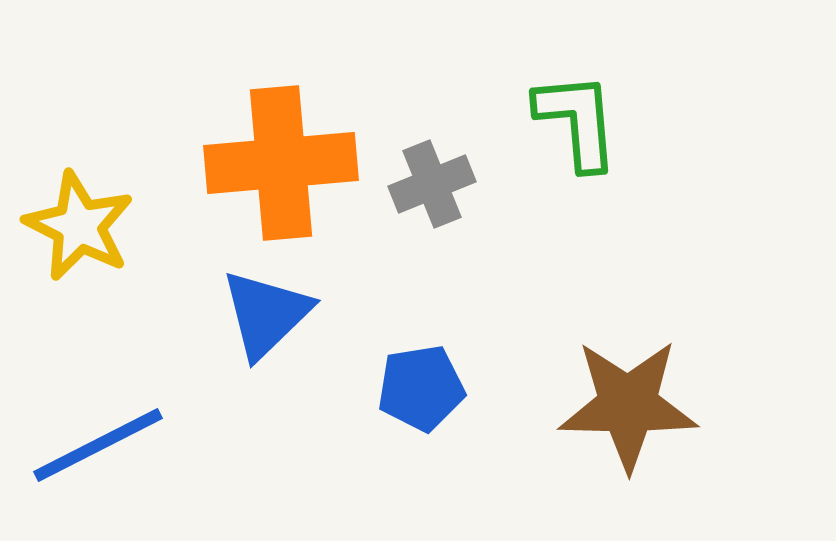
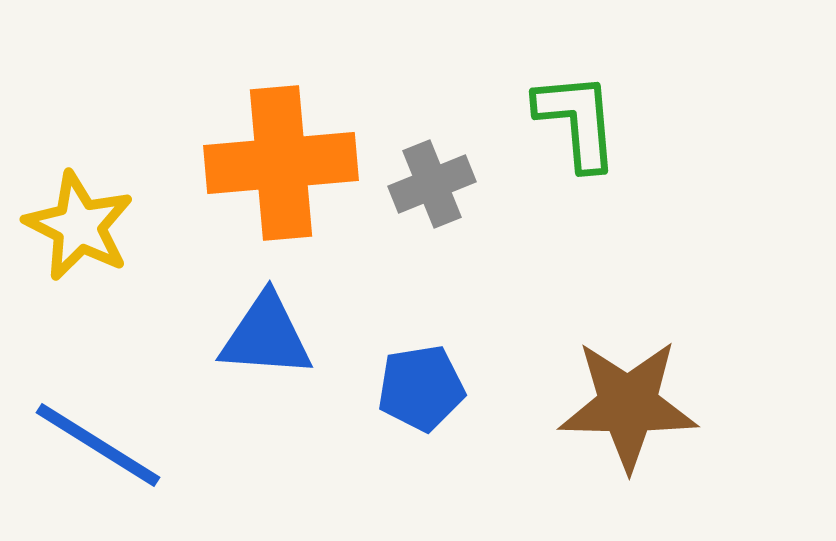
blue triangle: moved 22 px down; rotated 48 degrees clockwise
blue line: rotated 59 degrees clockwise
